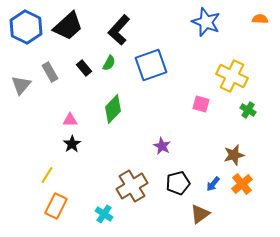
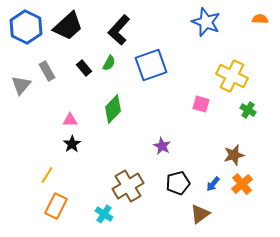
gray rectangle: moved 3 px left, 1 px up
brown cross: moved 4 px left
